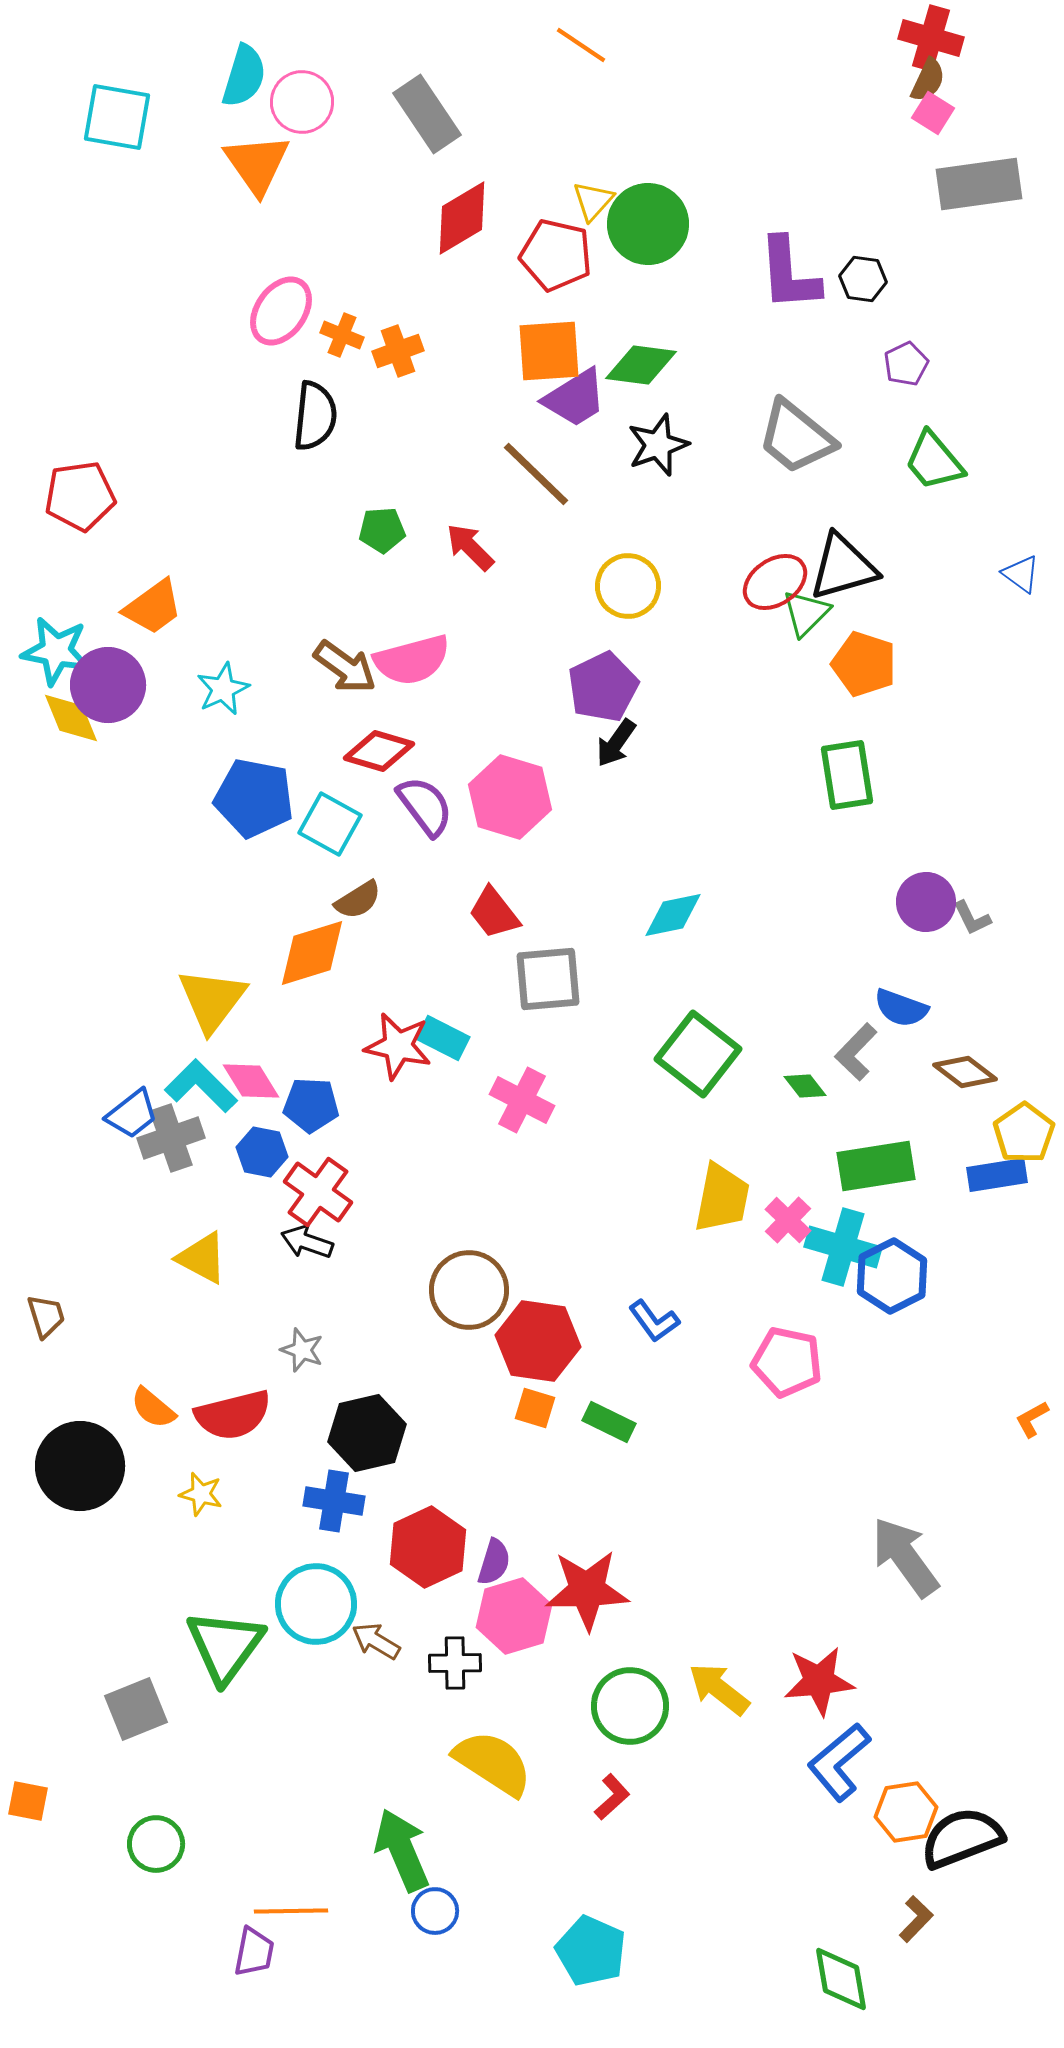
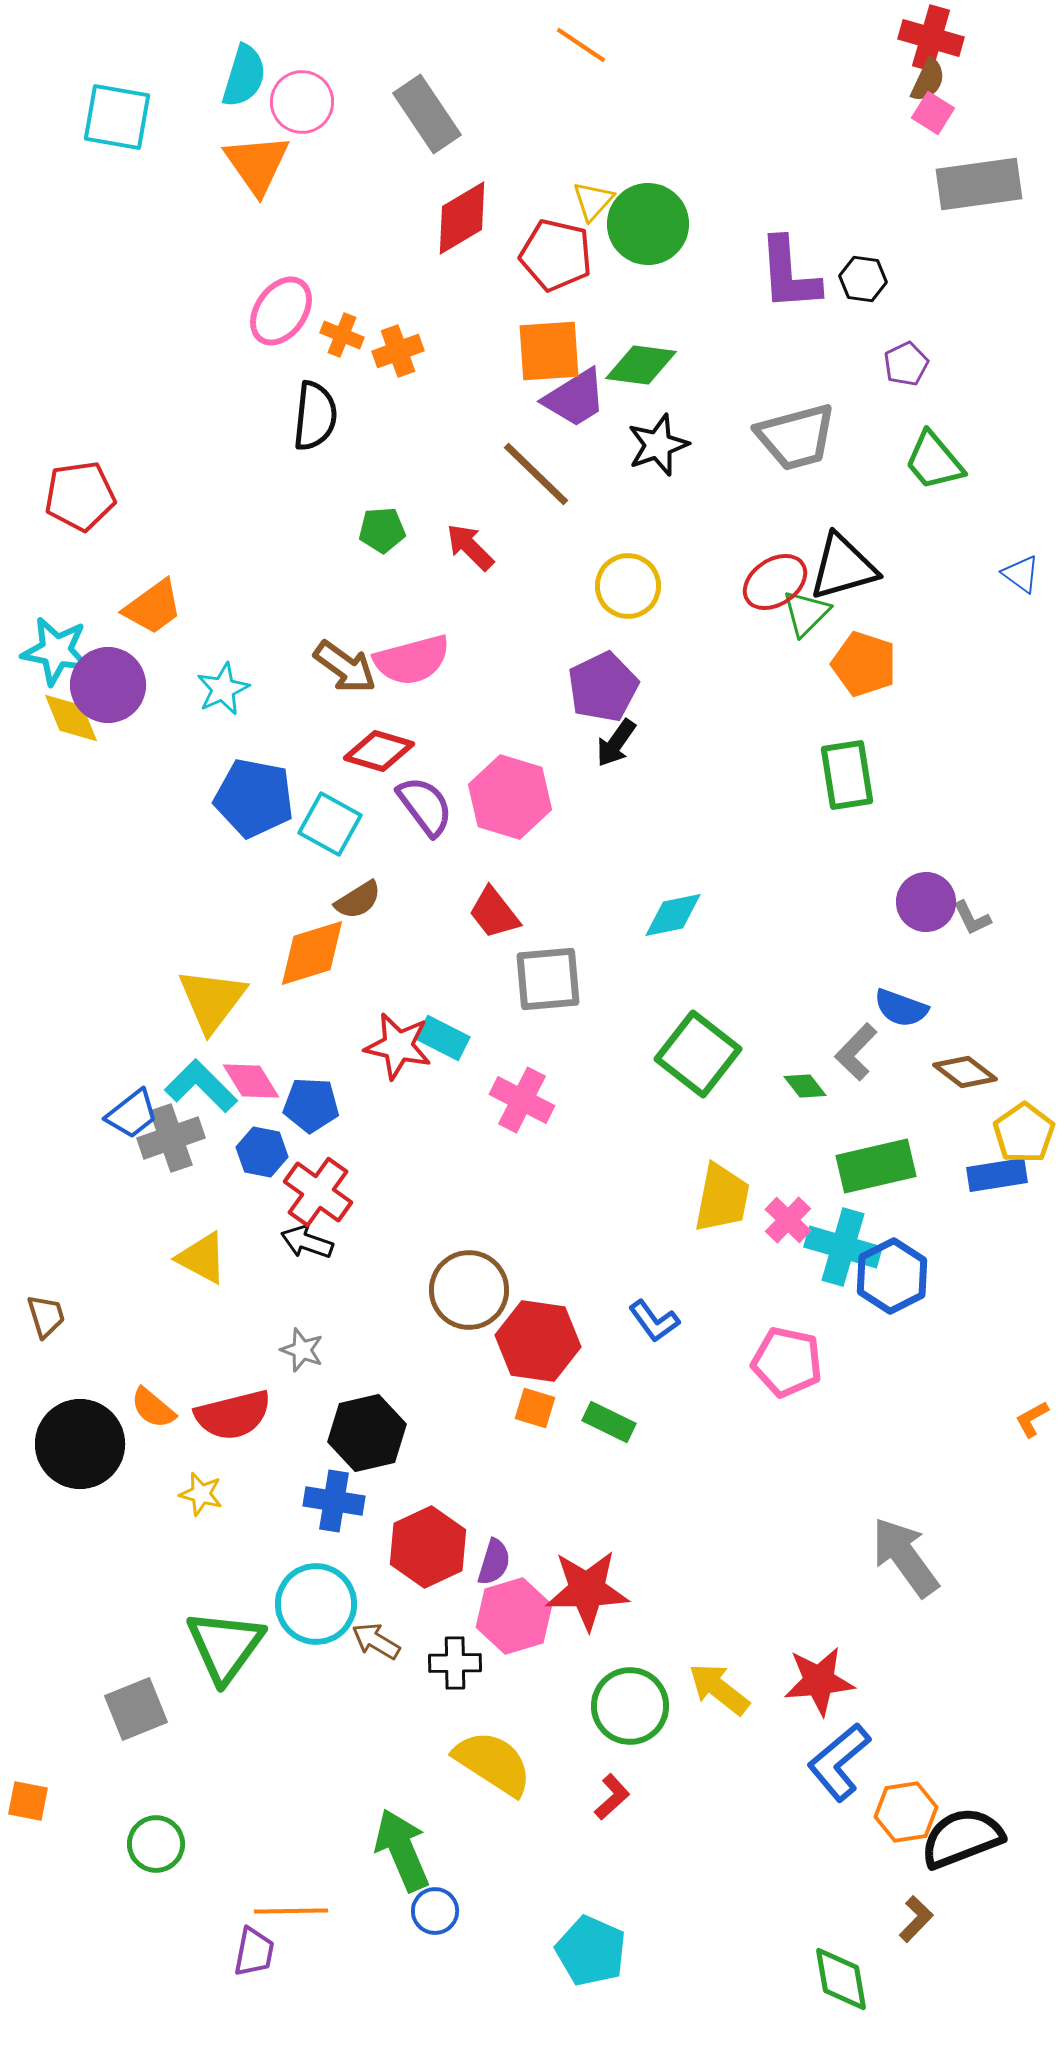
gray trapezoid at (796, 437): rotated 54 degrees counterclockwise
green rectangle at (876, 1166): rotated 4 degrees counterclockwise
black circle at (80, 1466): moved 22 px up
